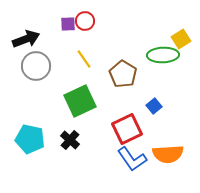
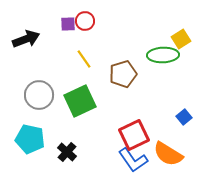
gray circle: moved 3 px right, 29 px down
brown pentagon: rotated 24 degrees clockwise
blue square: moved 30 px right, 11 px down
red square: moved 7 px right, 6 px down
black cross: moved 3 px left, 12 px down
orange semicircle: rotated 36 degrees clockwise
blue L-shape: moved 1 px right, 1 px down
